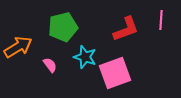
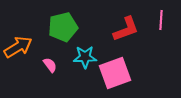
cyan star: rotated 20 degrees counterclockwise
